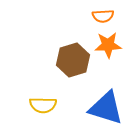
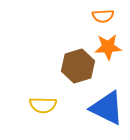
orange star: moved 2 px down
brown hexagon: moved 5 px right, 6 px down
blue triangle: moved 1 px right; rotated 9 degrees clockwise
